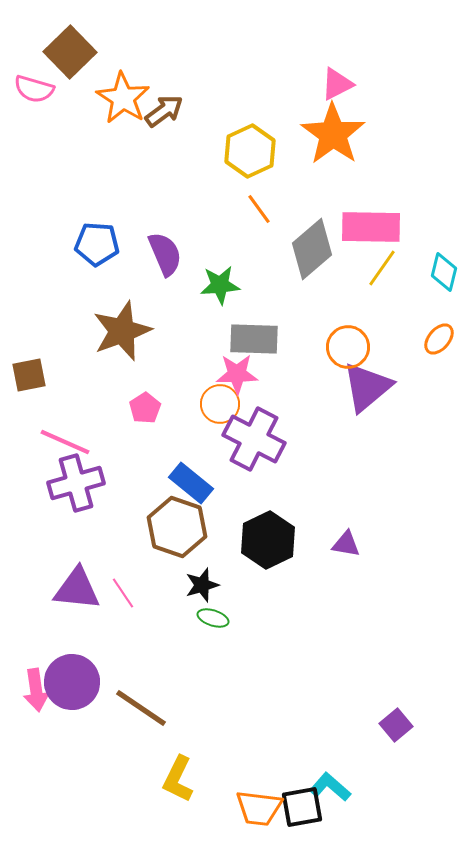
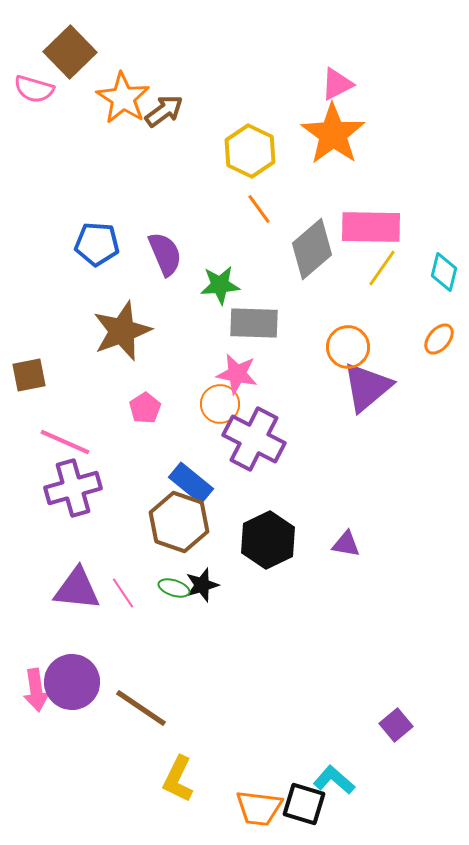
yellow hexagon at (250, 151): rotated 9 degrees counterclockwise
gray rectangle at (254, 339): moved 16 px up
pink star at (237, 374): rotated 12 degrees clockwise
purple cross at (76, 483): moved 3 px left, 5 px down
brown hexagon at (177, 527): moved 2 px right, 5 px up
green ellipse at (213, 618): moved 39 px left, 30 px up
cyan L-shape at (330, 787): moved 4 px right, 7 px up
black square at (302, 807): moved 2 px right, 3 px up; rotated 27 degrees clockwise
